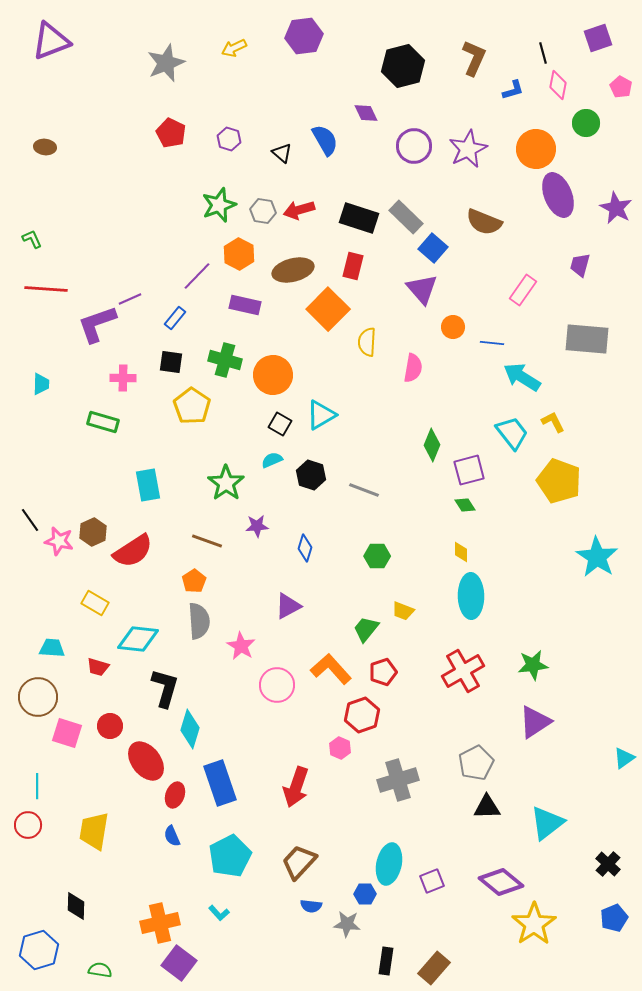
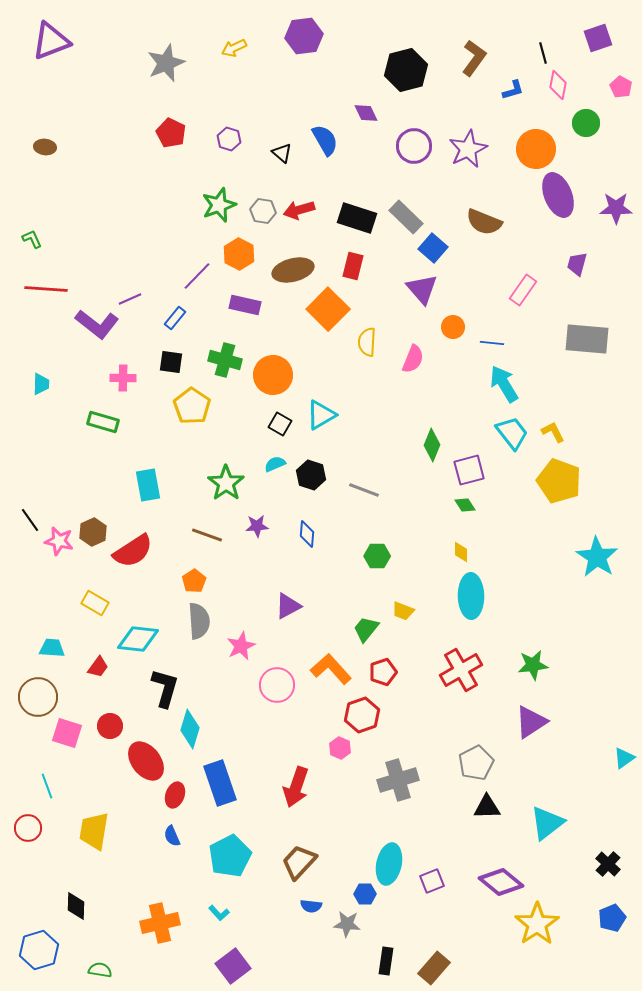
brown L-shape at (474, 58): rotated 12 degrees clockwise
black hexagon at (403, 66): moved 3 px right, 4 px down
purple star at (616, 208): rotated 28 degrees counterclockwise
black rectangle at (359, 218): moved 2 px left
purple trapezoid at (580, 265): moved 3 px left, 1 px up
purple L-shape at (97, 324): rotated 123 degrees counterclockwise
pink semicircle at (413, 368): moved 9 px up; rotated 12 degrees clockwise
cyan arrow at (522, 377): moved 18 px left, 7 px down; rotated 27 degrees clockwise
yellow L-shape at (553, 422): moved 10 px down
cyan semicircle at (272, 460): moved 3 px right, 4 px down
brown line at (207, 541): moved 6 px up
blue diamond at (305, 548): moved 2 px right, 14 px up; rotated 12 degrees counterclockwise
pink star at (241, 646): rotated 16 degrees clockwise
red trapezoid at (98, 667): rotated 70 degrees counterclockwise
red cross at (463, 671): moved 2 px left, 1 px up
purple triangle at (535, 722): moved 4 px left
cyan line at (37, 786): moved 10 px right; rotated 20 degrees counterclockwise
red circle at (28, 825): moved 3 px down
blue pentagon at (614, 918): moved 2 px left
yellow star at (534, 924): moved 3 px right
purple square at (179, 963): moved 54 px right, 3 px down; rotated 16 degrees clockwise
